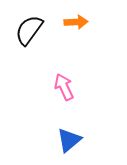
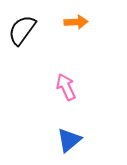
black semicircle: moved 7 px left
pink arrow: moved 2 px right
